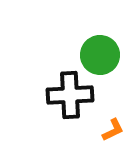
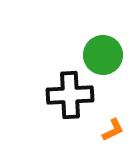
green circle: moved 3 px right
